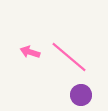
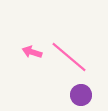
pink arrow: moved 2 px right
